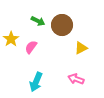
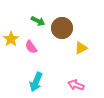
brown circle: moved 3 px down
pink semicircle: rotated 72 degrees counterclockwise
pink arrow: moved 6 px down
